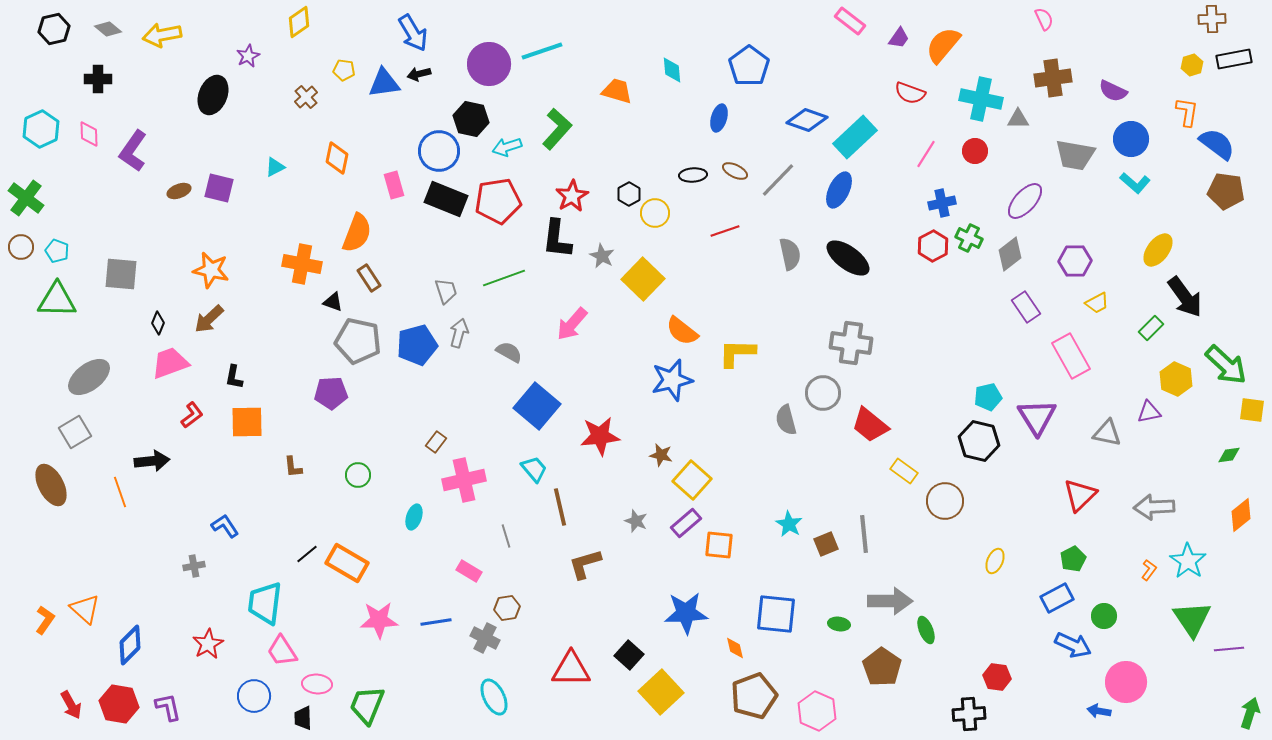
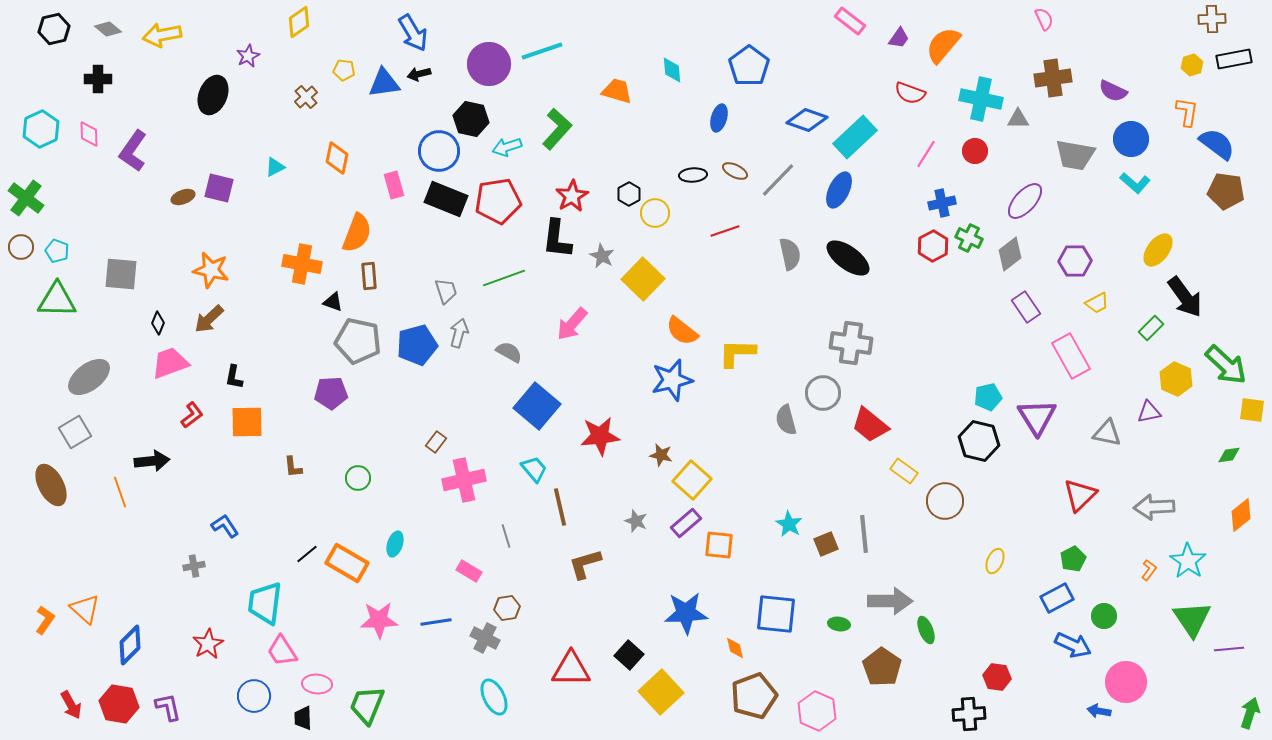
brown ellipse at (179, 191): moved 4 px right, 6 px down
brown rectangle at (369, 278): moved 2 px up; rotated 28 degrees clockwise
green circle at (358, 475): moved 3 px down
cyan ellipse at (414, 517): moved 19 px left, 27 px down
